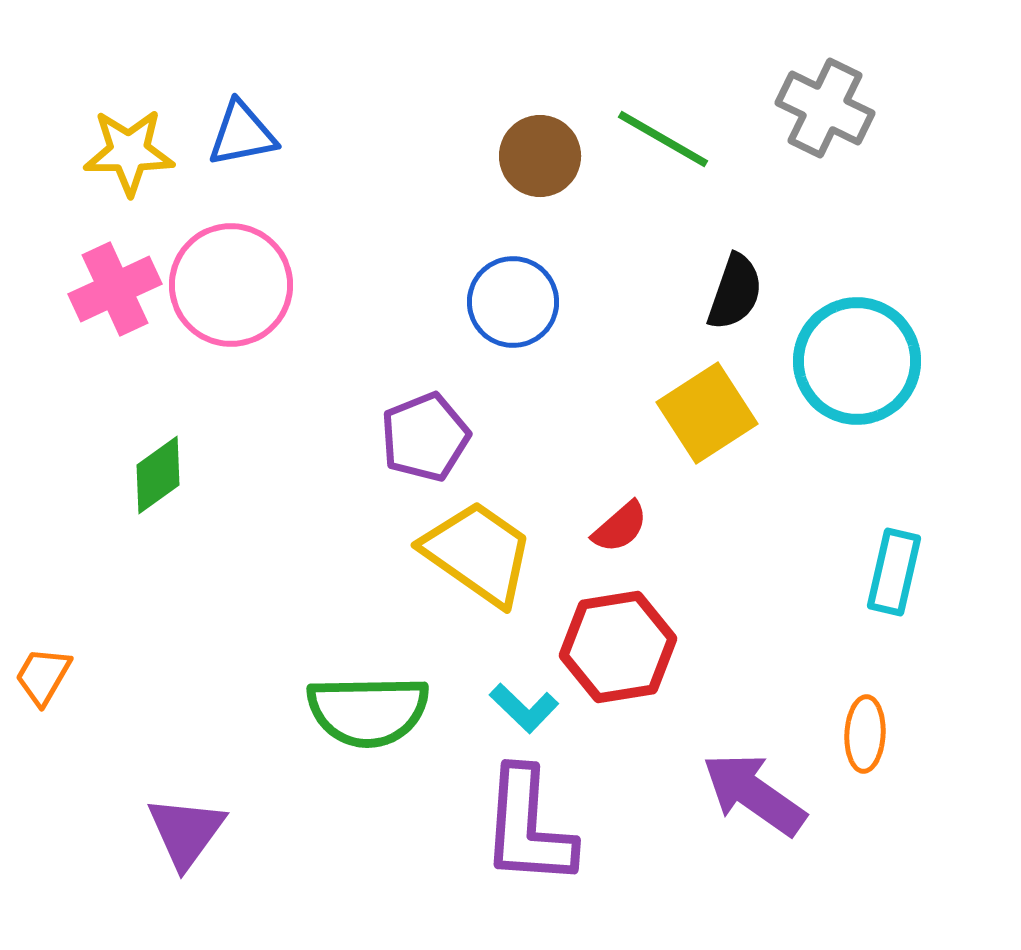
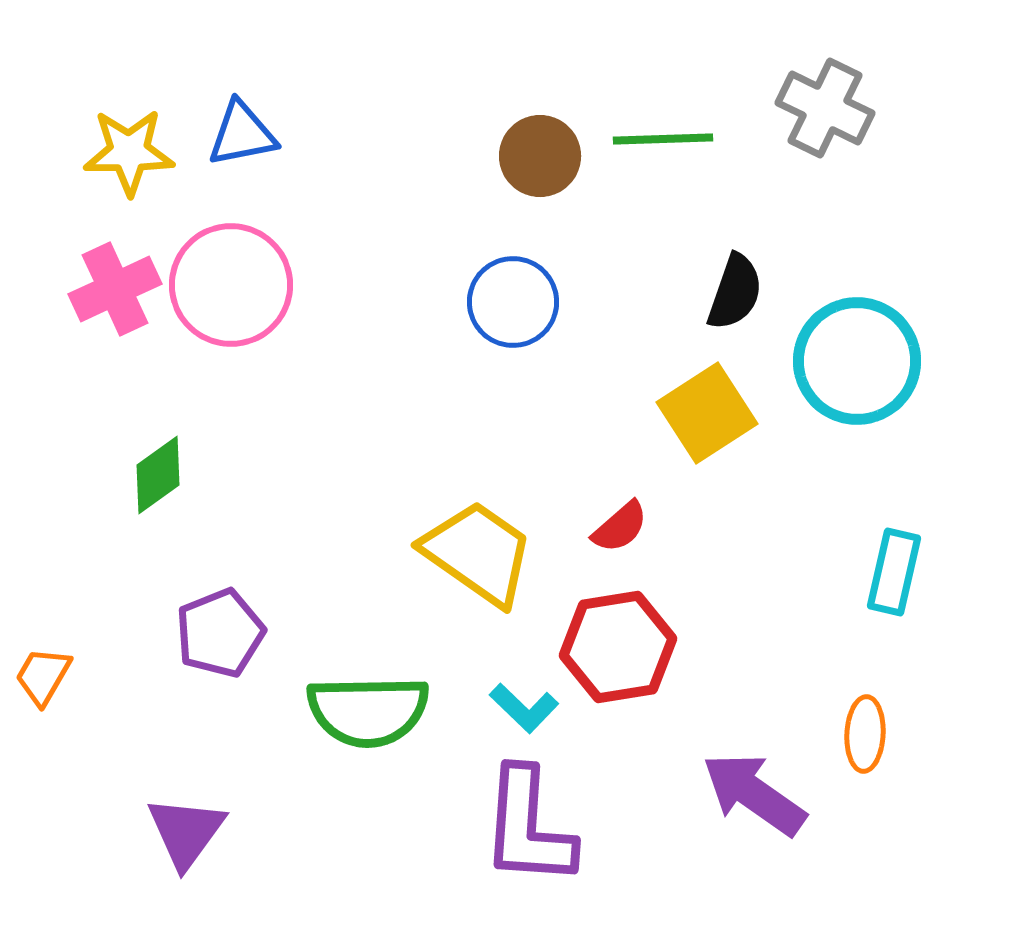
green line: rotated 32 degrees counterclockwise
purple pentagon: moved 205 px left, 196 px down
